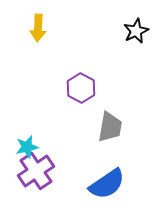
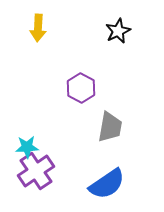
black star: moved 18 px left
cyan star: rotated 10 degrees clockwise
